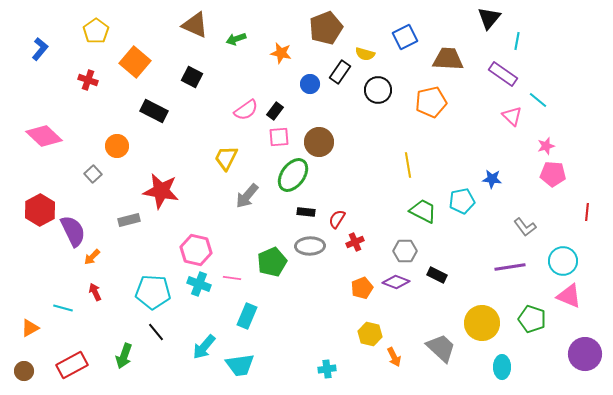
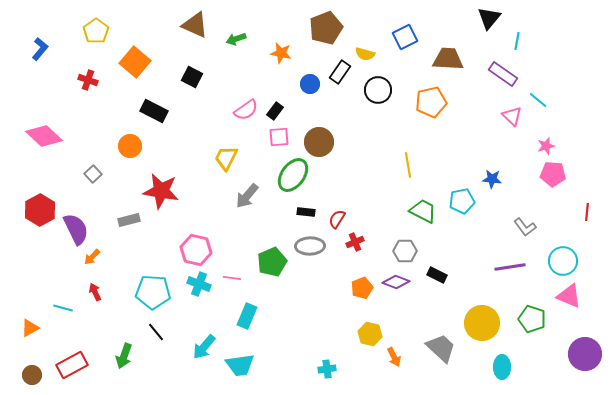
orange circle at (117, 146): moved 13 px right
purple semicircle at (73, 231): moved 3 px right, 2 px up
brown circle at (24, 371): moved 8 px right, 4 px down
